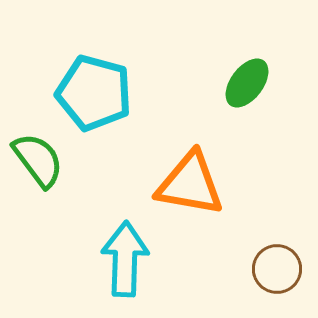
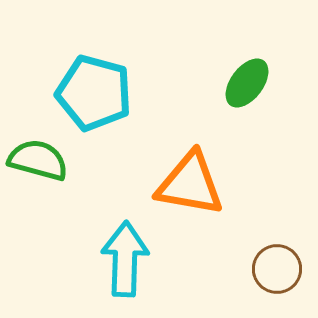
green semicircle: rotated 38 degrees counterclockwise
